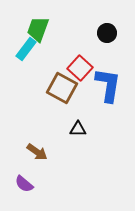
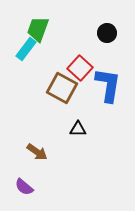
purple semicircle: moved 3 px down
